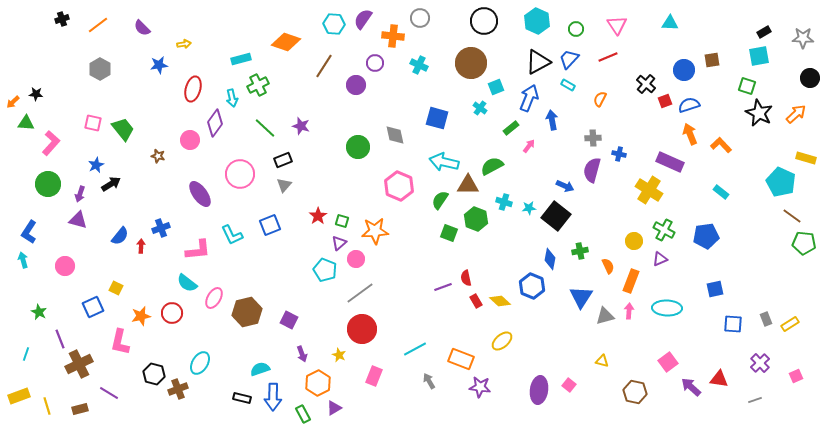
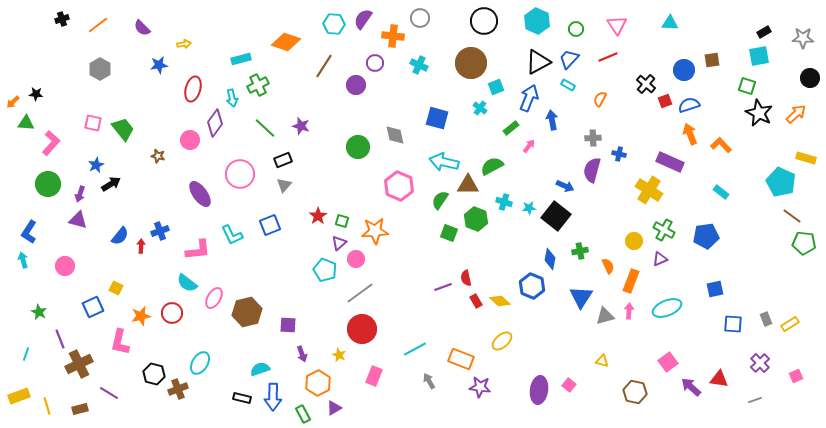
blue cross at (161, 228): moved 1 px left, 3 px down
cyan ellipse at (667, 308): rotated 24 degrees counterclockwise
purple square at (289, 320): moved 1 px left, 5 px down; rotated 24 degrees counterclockwise
